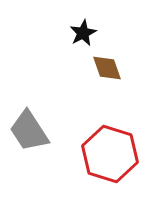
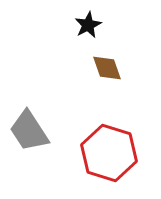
black star: moved 5 px right, 8 px up
red hexagon: moved 1 px left, 1 px up
